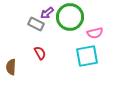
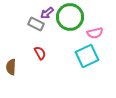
cyan square: rotated 15 degrees counterclockwise
